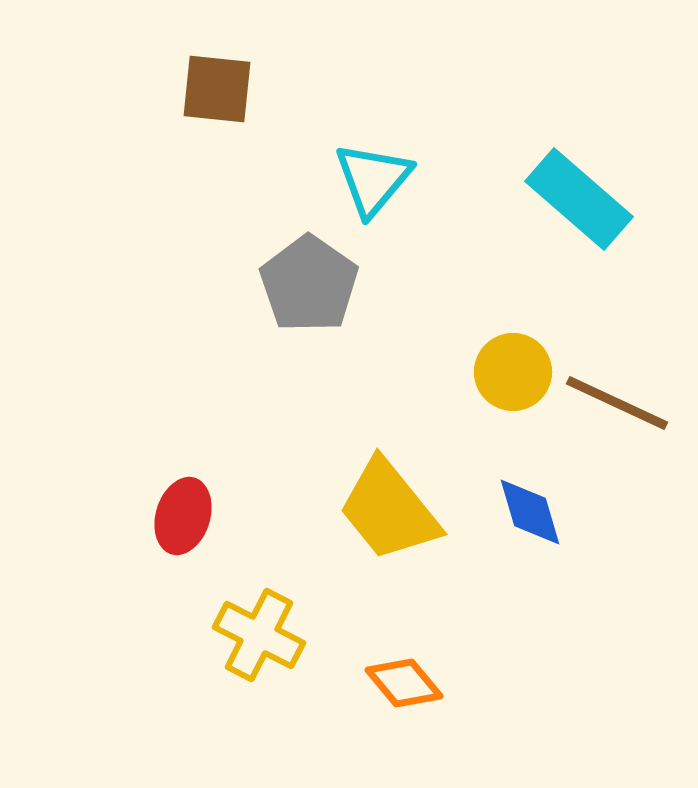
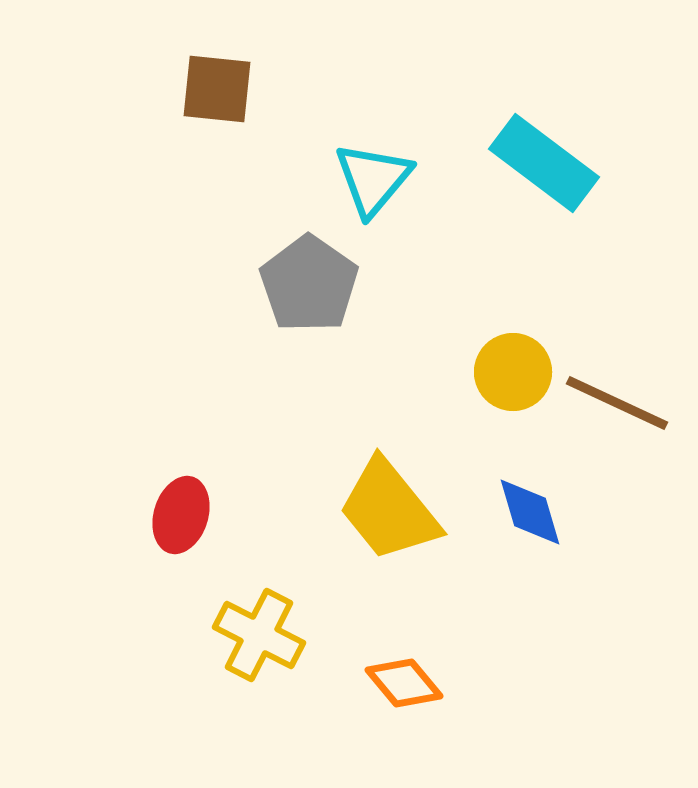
cyan rectangle: moved 35 px left, 36 px up; rotated 4 degrees counterclockwise
red ellipse: moved 2 px left, 1 px up
